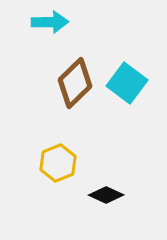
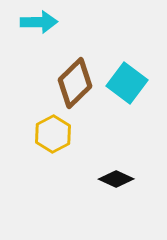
cyan arrow: moved 11 px left
yellow hexagon: moved 5 px left, 29 px up; rotated 6 degrees counterclockwise
black diamond: moved 10 px right, 16 px up
